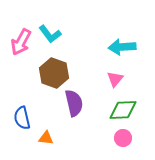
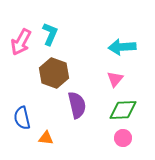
cyan L-shape: rotated 120 degrees counterclockwise
purple semicircle: moved 3 px right, 2 px down
